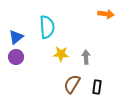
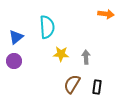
purple circle: moved 2 px left, 4 px down
